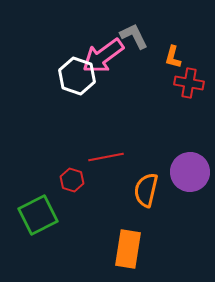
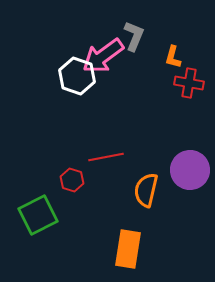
gray L-shape: rotated 48 degrees clockwise
purple circle: moved 2 px up
